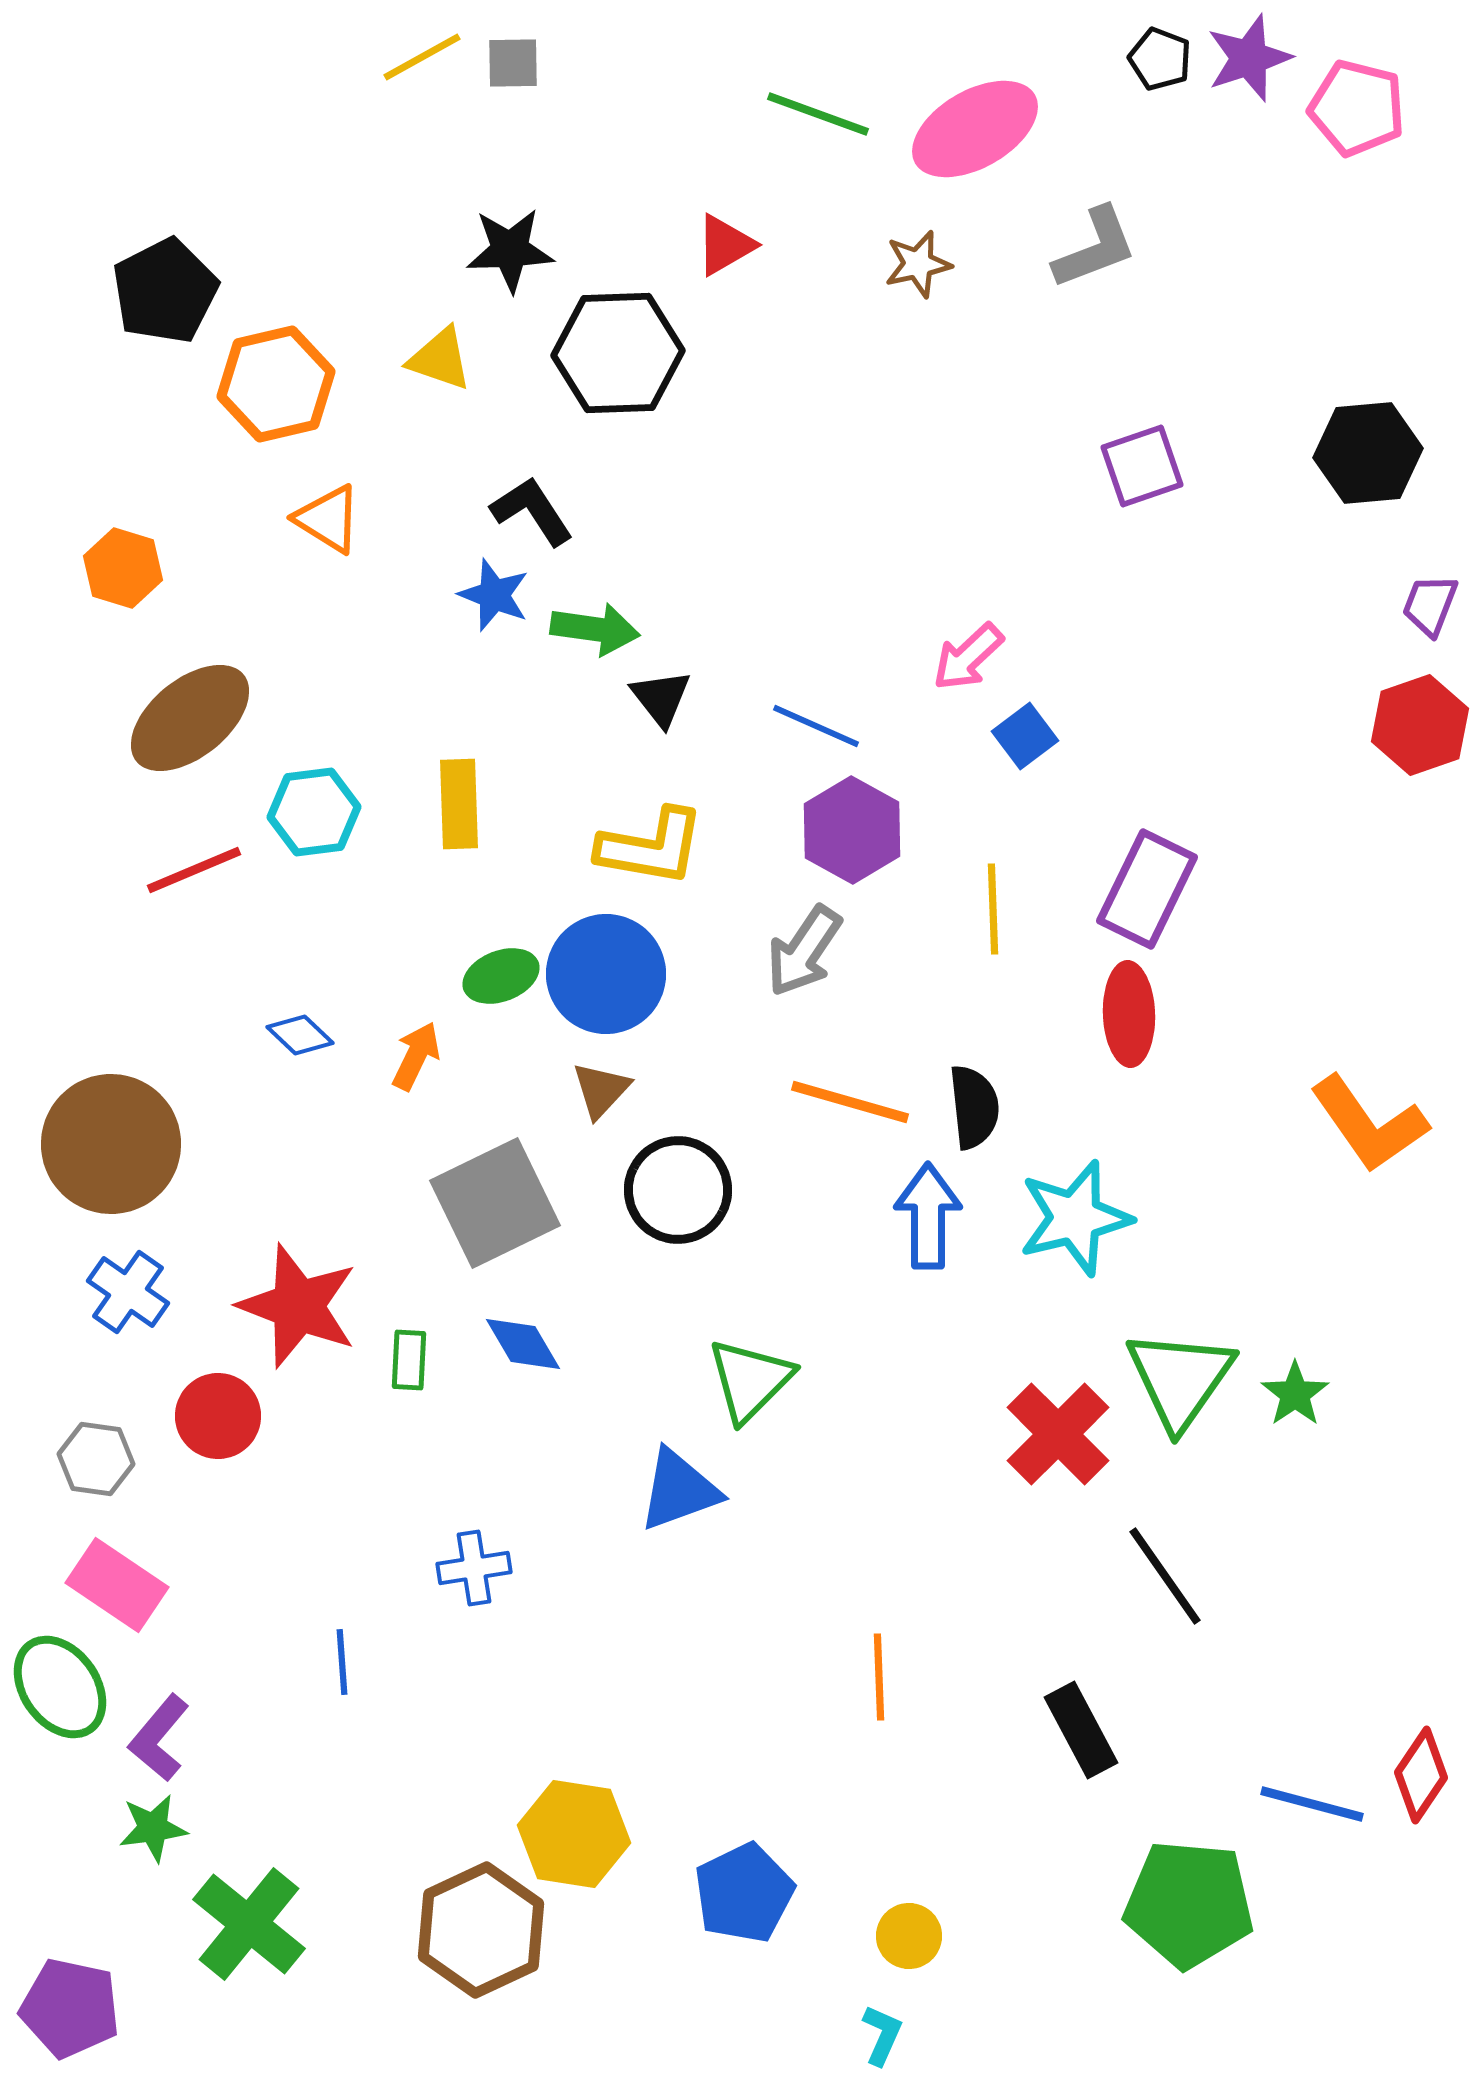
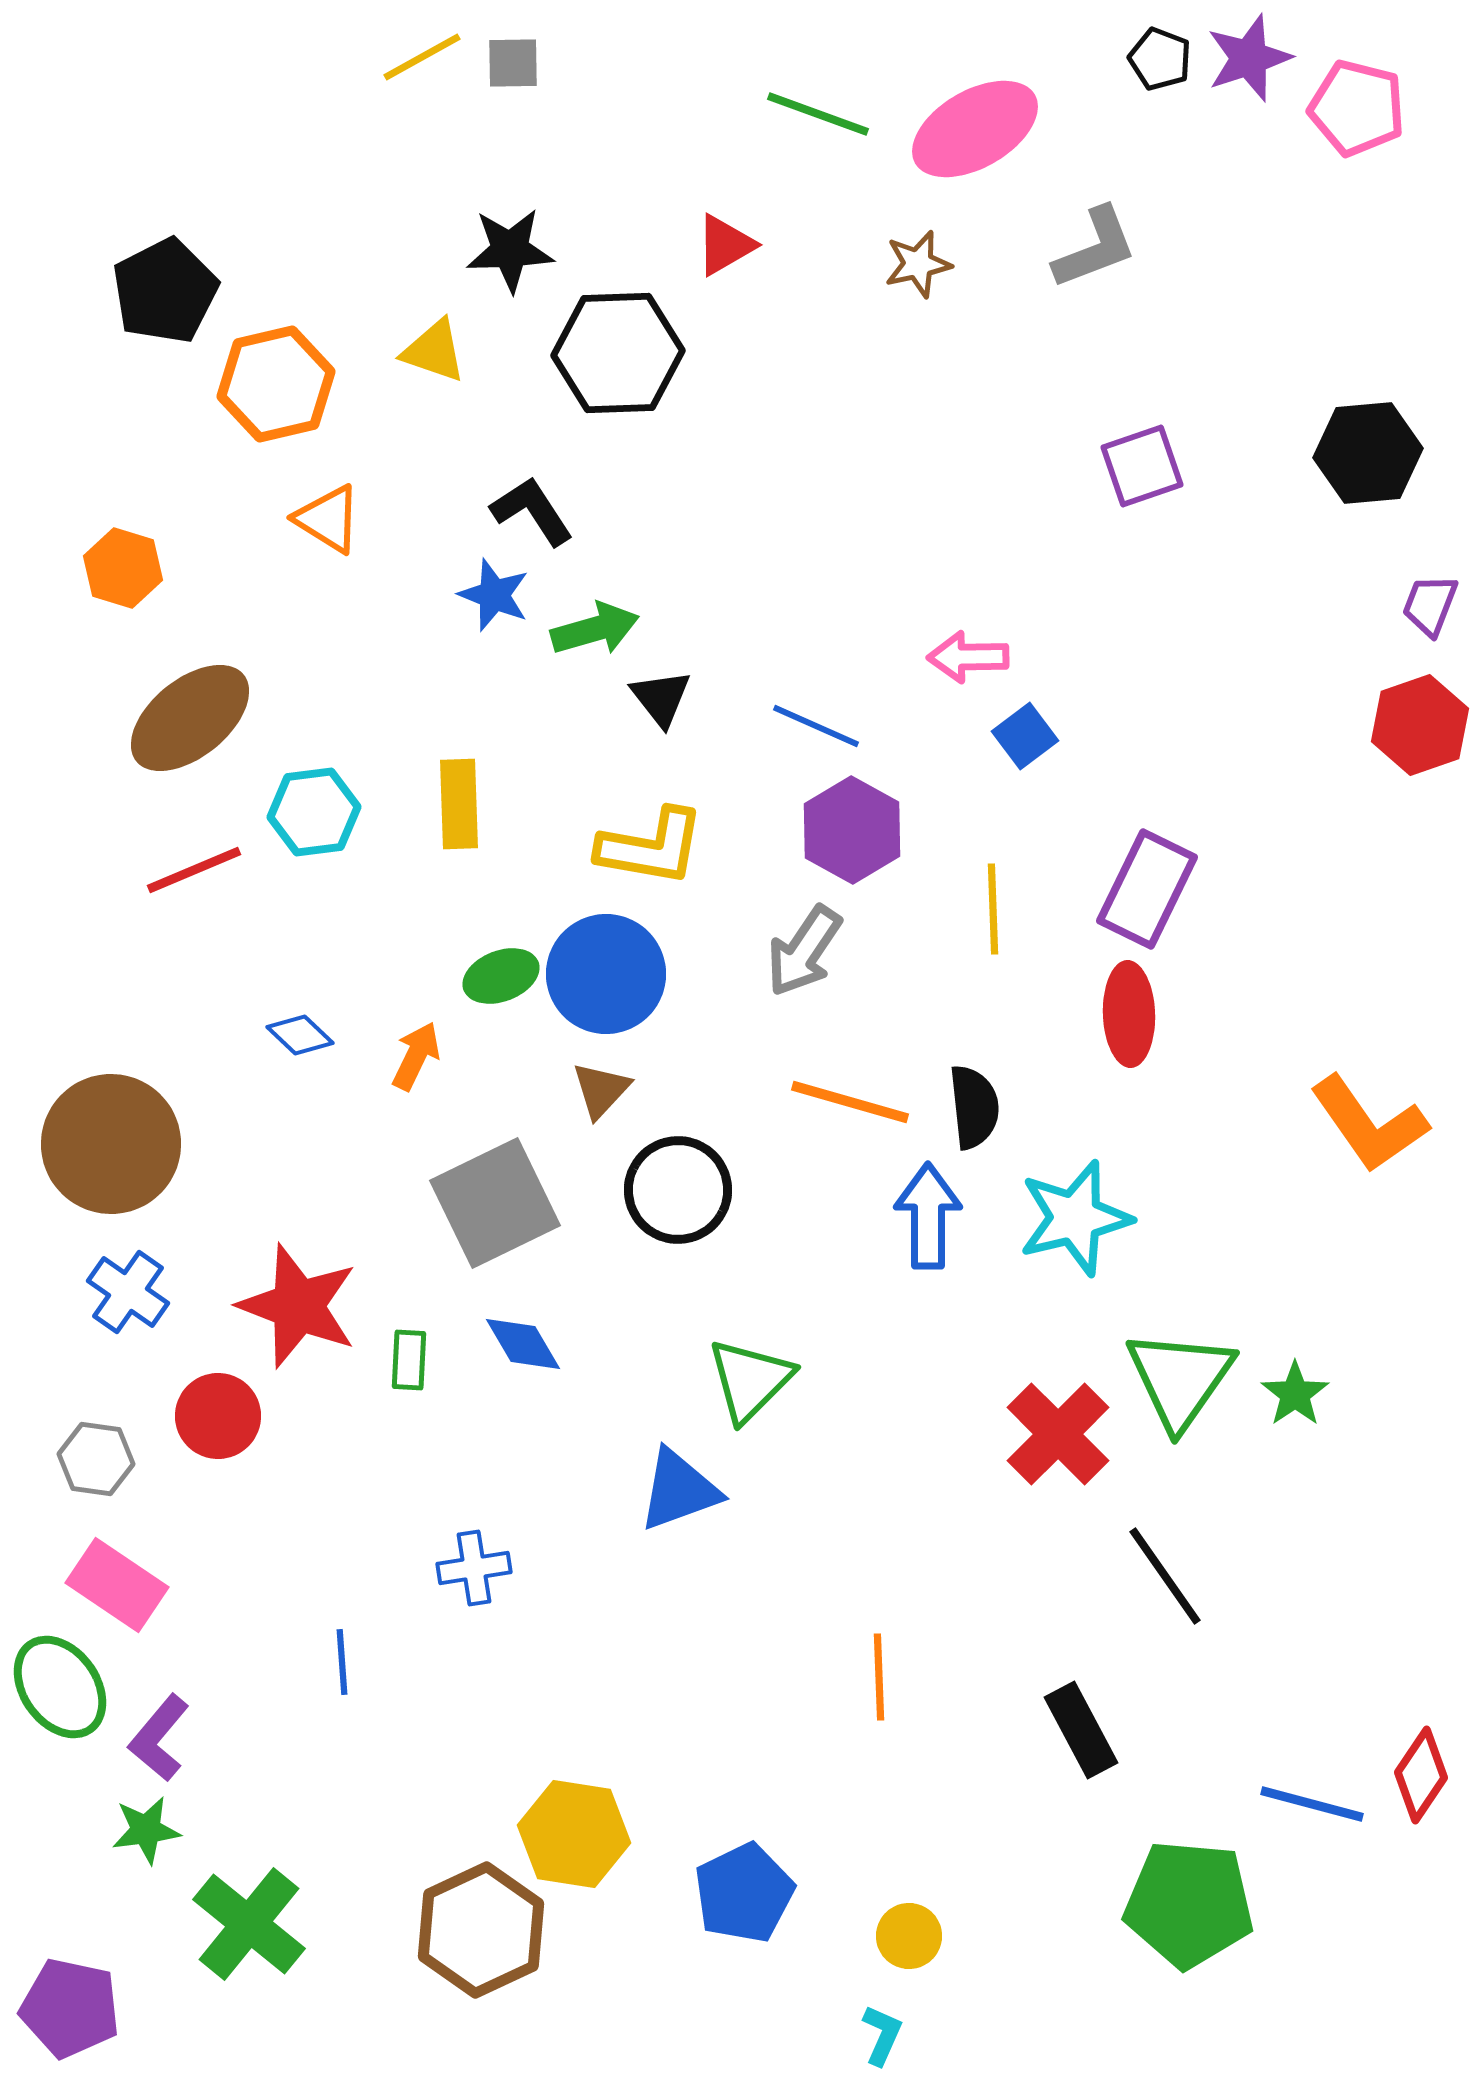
yellow triangle at (440, 359): moved 6 px left, 8 px up
green arrow at (595, 629): rotated 24 degrees counterclockwise
pink arrow at (968, 657): rotated 42 degrees clockwise
green star at (153, 1828): moved 7 px left, 2 px down
